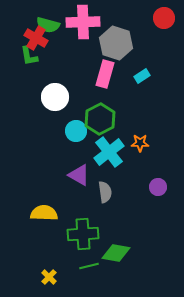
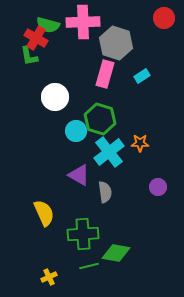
green hexagon: rotated 16 degrees counterclockwise
yellow semicircle: rotated 64 degrees clockwise
yellow cross: rotated 21 degrees clockwise
